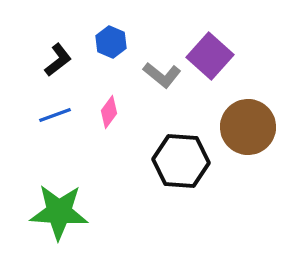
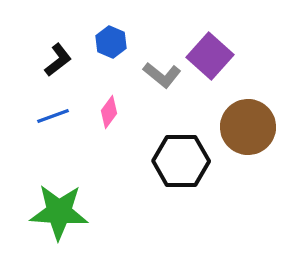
blue line: moved 2 px left, 1 px down
black hexagon: rotated 4 degrees counterclockwise
